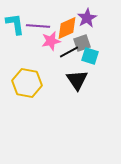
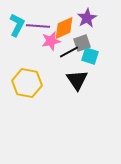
cyan L-shape: moved 2 px right, 1 px down; rotated 35 degrees clockwise
orange diamond: moved 3 px left
